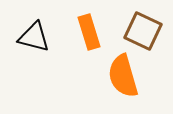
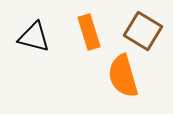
brown square: rotated 6 degrees clockwise
